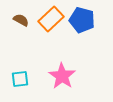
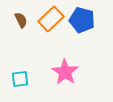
brown semicircle: rotated 35 degrees clockwise
pink star: moved 3 px right, 4 px up
